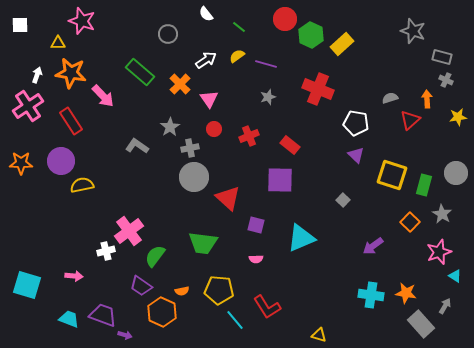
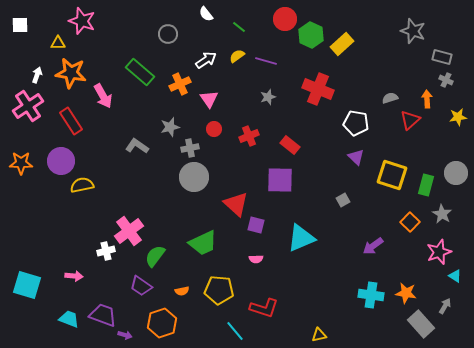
purple line at (266, 64): moved 3 px up
orange cross at (180, 84): rotated 20 degrees clockwise
pink arrow at (103, 96): rotated 15 degrees clockwise
gray star at (170, 127): rotated 18 degrees clockwise
purple triangle at (356, 155): moved 2 px down
green rectangle at (424, 185): moved 2 px right
red triangle at (228, 198): moved 8 px right, 6 px down
gray square at (343, 200): rotated 16 degrees clockwise
green trapezoid at (203, 243): rotated 32 degrees counterclockwise
red L-shape at (267, 307): moved 3 px left, 1 px down; rotated 40 degrees counterclockwise
orange hexagon at (162, 312): moved 11 px down; rotated 16 degrees clockwise
cyan line at (235, 320): moved 11 px down
yellow triangle at (319, 335): rotated 28 degrees counterclockwise
